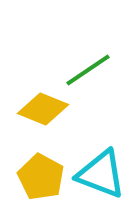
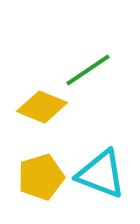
yellow diamond: moved 1 px left, 2 px up
yellow pentagon: rotated 27 degrees clockwise
